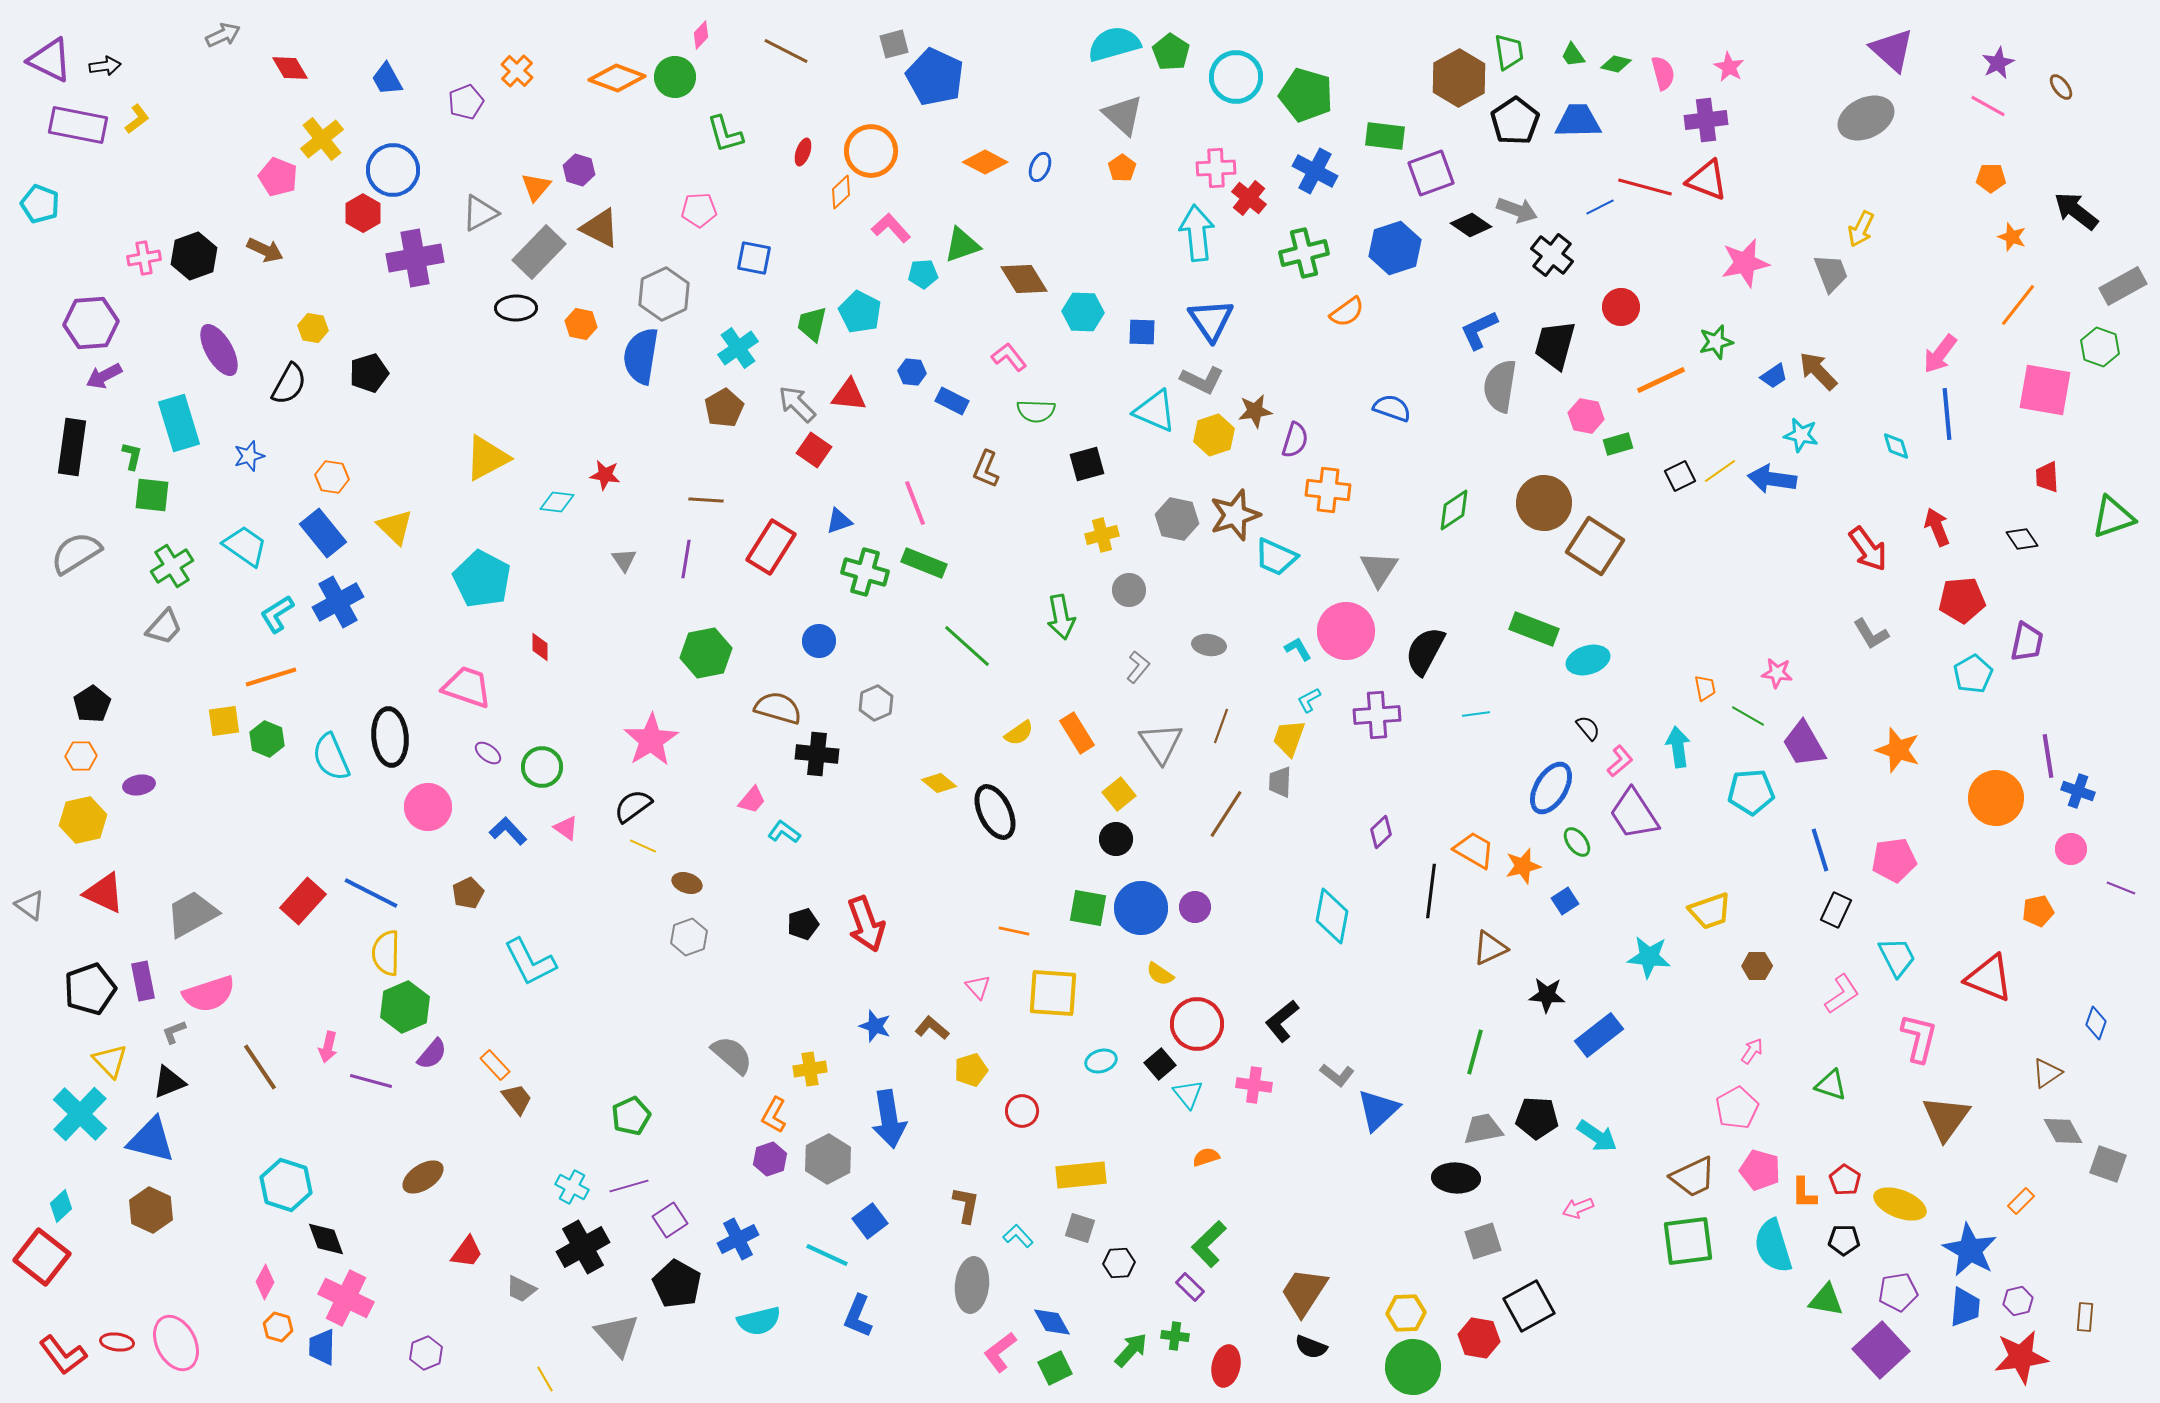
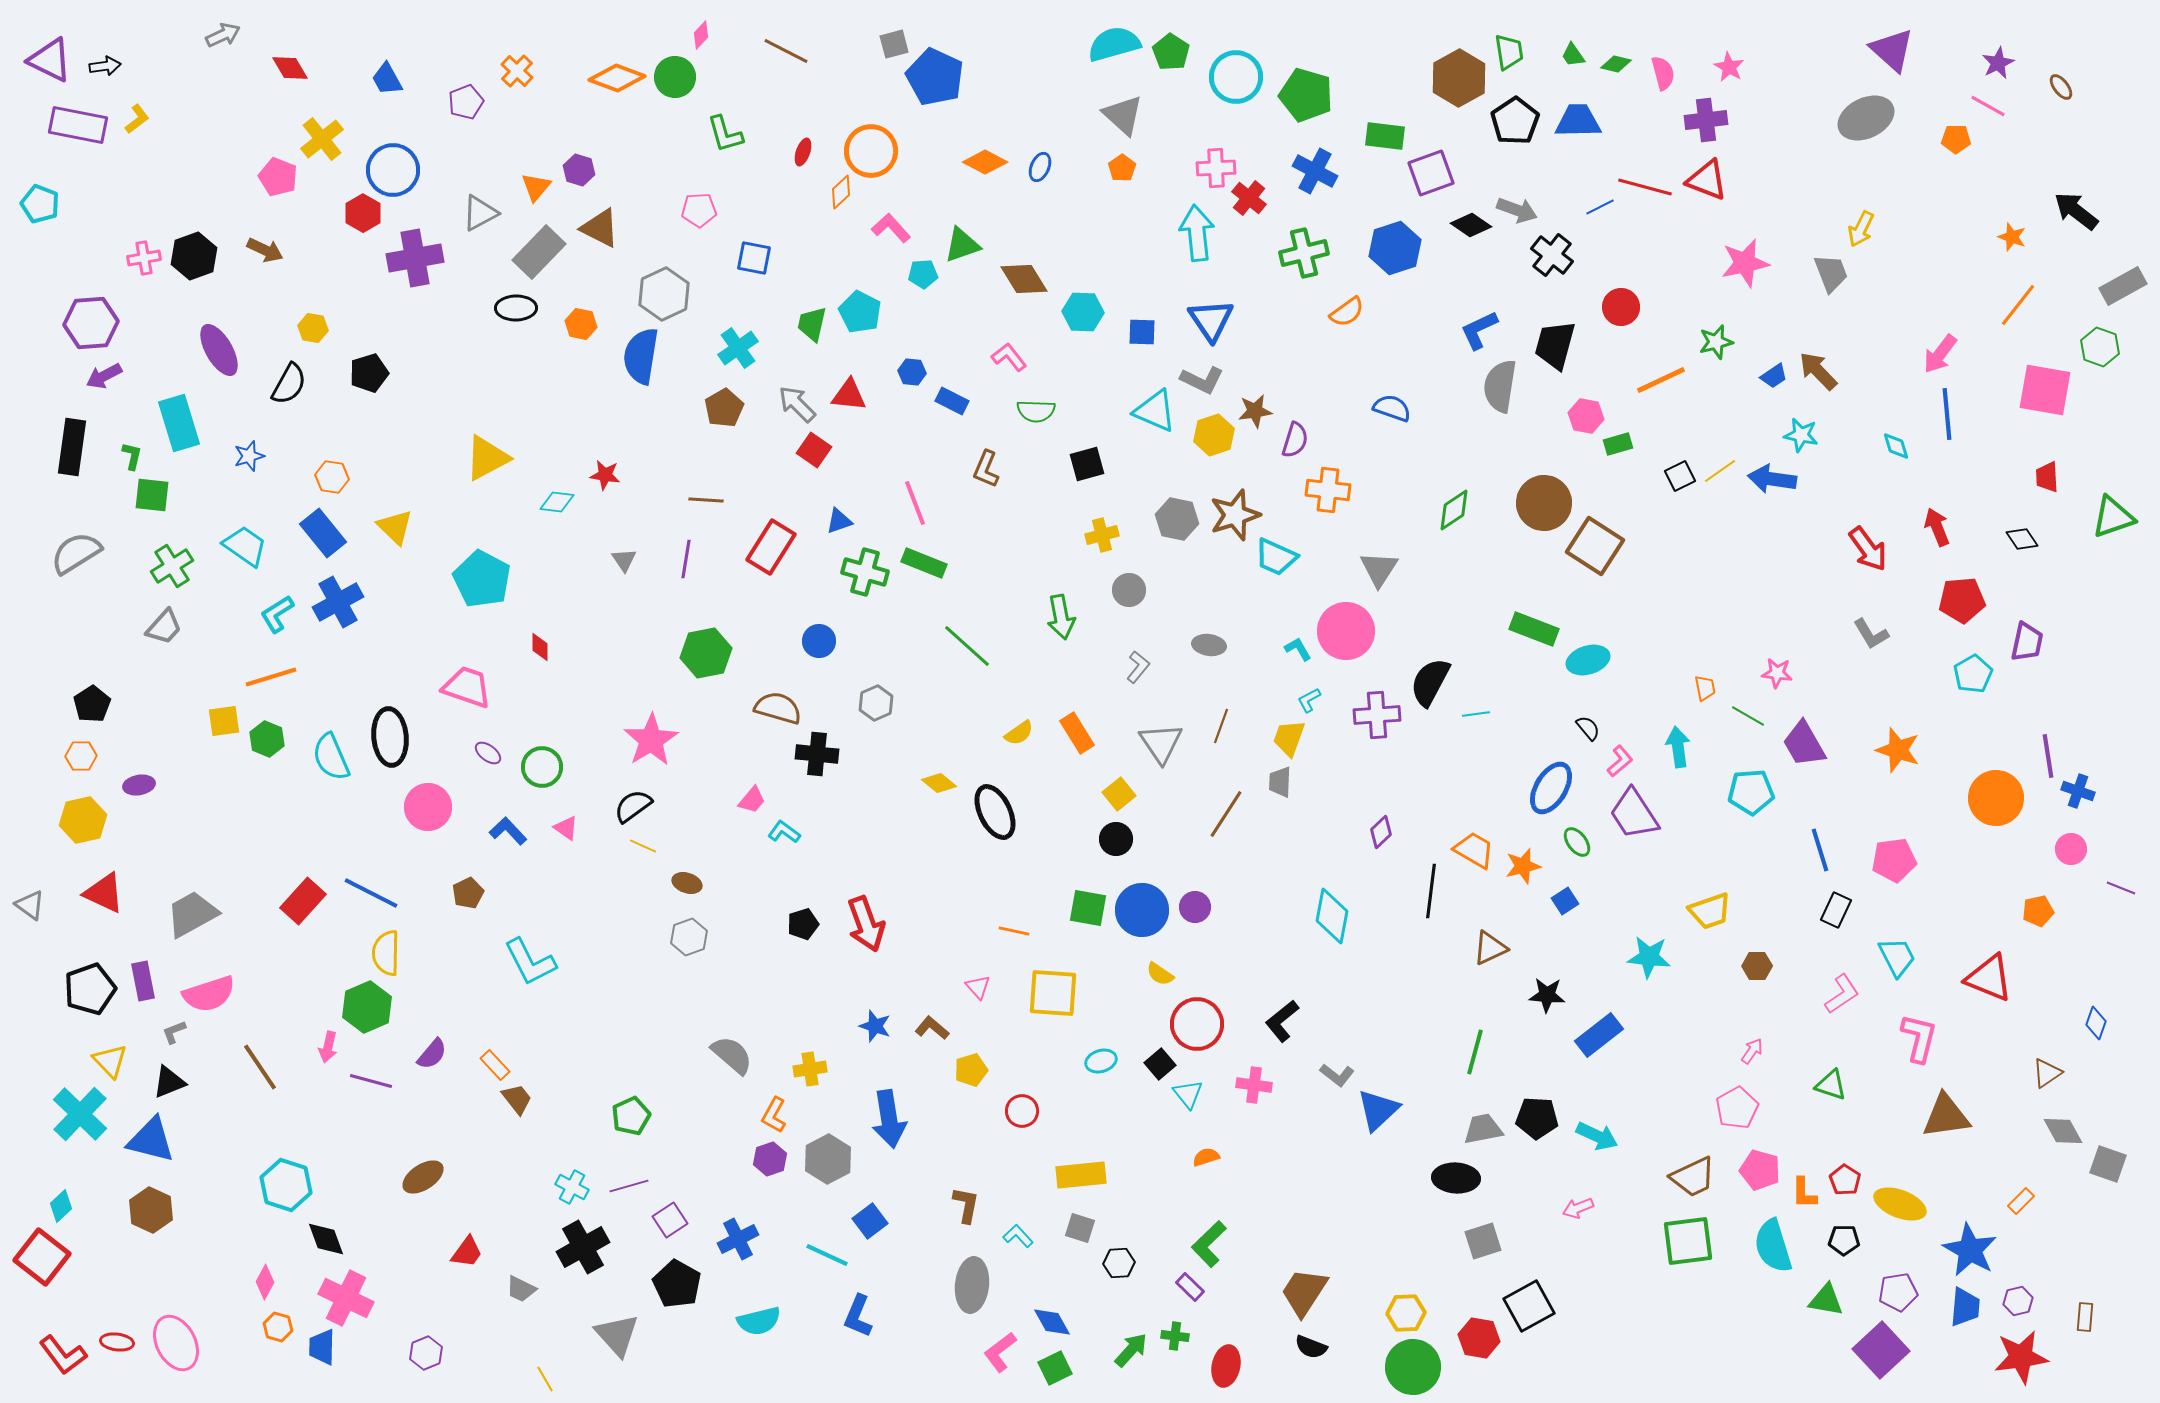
orange pentagon at (1991, 178): moved 35 px left, 39 px up
black semicircle at (1425, 651): moved 5 px right, 31 px down
blue circle at (1141, 908): moved 1 px right, 2 px down
green hexagon at (405, 1007): moved 38 px left
brown triangle at (1946, 1118): moved 2 px up; rotated 46 degrees clockwise
cyan arrow at (1597, 1136): rotated 9 degrees counterclockwise
